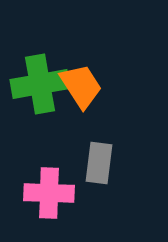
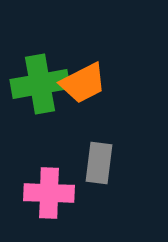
orange trapezoid: moved 2 px right, 3 px up; rotated 96 degrees clockwise
